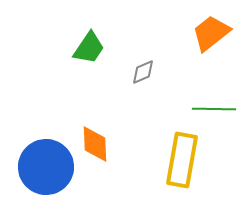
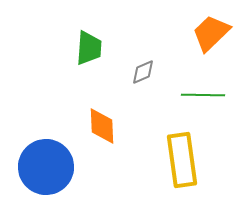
orange trapezoid: rotated 6 degrees counterclockwise
green trapezoid: rotated 30 degrees counterclockwise
green line: moved 11 px left, 14 px up
orange diamond: moved 7 px right, 18 px up
yellow rectangle: rotated 18 degrees counterclockwise
